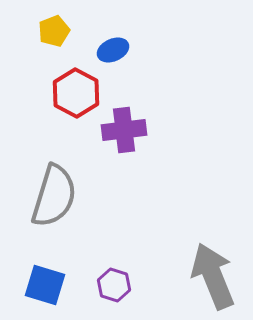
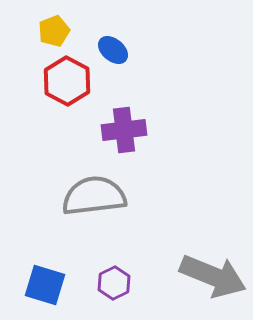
blue ellipse: rotated 64 degrees clockwise
red hexagon: moved 9 px left, 12 px up
gray semicircle: moved 40 px right; rotated 114 degrees counterclockwise
gray arrow: rotated 134 degrees clockwise
purple hexagon: moved 2 px up; rotated 16 degrees clockwise
